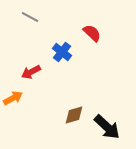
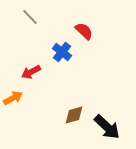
gray line: rotated 18 degrees clockwise
red semicircle: moved 8 px left, 2 px up
